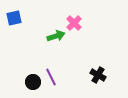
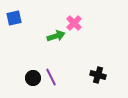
black cross: rotated 14 degrees counterclockwise
black circle: moved 4 px up
